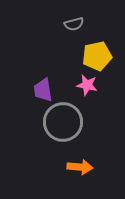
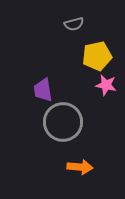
pink star: moved 19 px right
